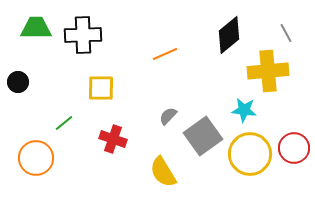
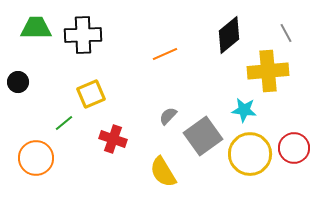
yellow square: moved 10 px left, 6 px down; rotated 24 degrees counterclockwise
